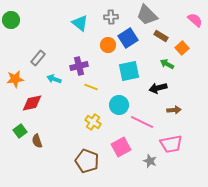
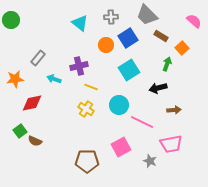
pink semicircle: moved 1 px left, 1 px down
orange circle: moved 2 px left
green arrow: rotated 80 degrees clockwise
cyan square: moved 1 px up; rotated 20 degrees counterclockwise
yellow cross: moved 7 px left, 13 px up
brown semicircle: moved 2 px left; rotated 48 degrees counterclockwise
brown pentagon: rotated 20 degrees counterclockwise
